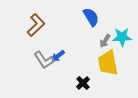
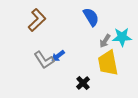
brown L-shape: moved 1 px right, 5 px up
